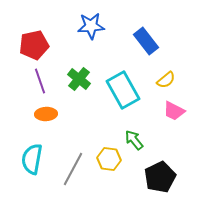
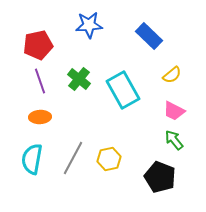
blue star: moved 2 px left, 1 px up
blue rectangle: moved 3 px right, 5 px up; rotated 8 degrees counterclockwise
red pentagon: moved 4 px right
yellow semicircle: moved 6 px right, 5 px up
orange ellipse: moved 6 px left, 3 px down
green arrow: moved 40 px right
yellow hexagon: rotated 20 degrees counterclockwise
gray line: moved 11 px up
black pentagon: rotated 24 degrees counterclockwise
